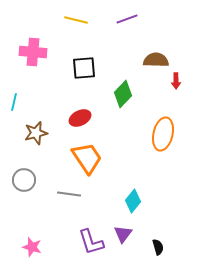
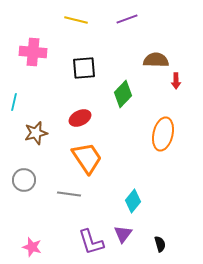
black semicircle: moved 2 px right, 3 px up
